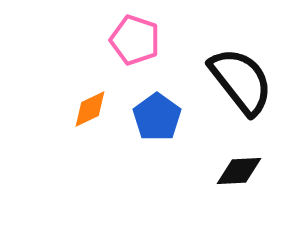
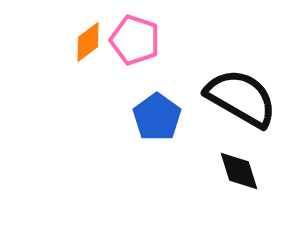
black semicircle: moved 17 px down; rotated 22 degrees counterclockwise
orange diamond: moved 2 px left, 67 px up; rotated 12 degrees counterclockwise
black diamond: rotated 75 degrees clockwise
